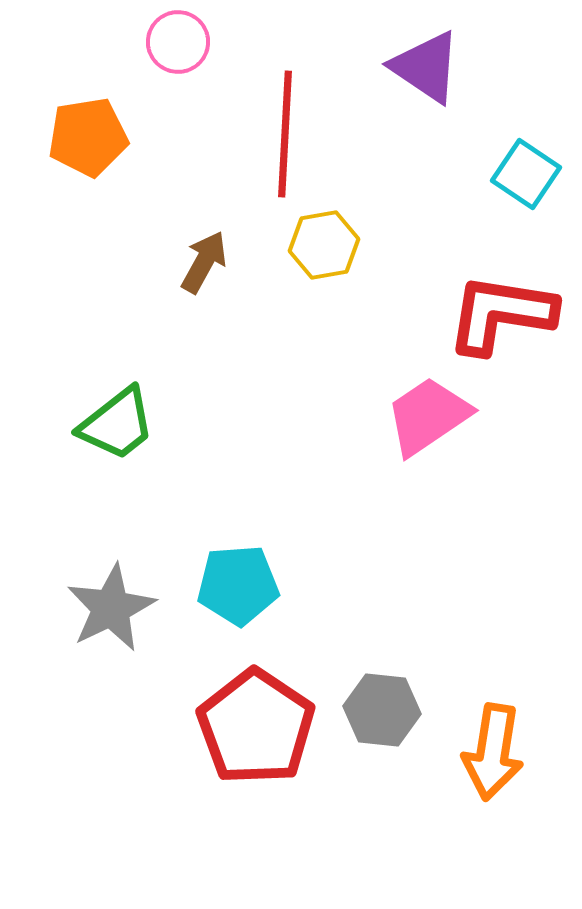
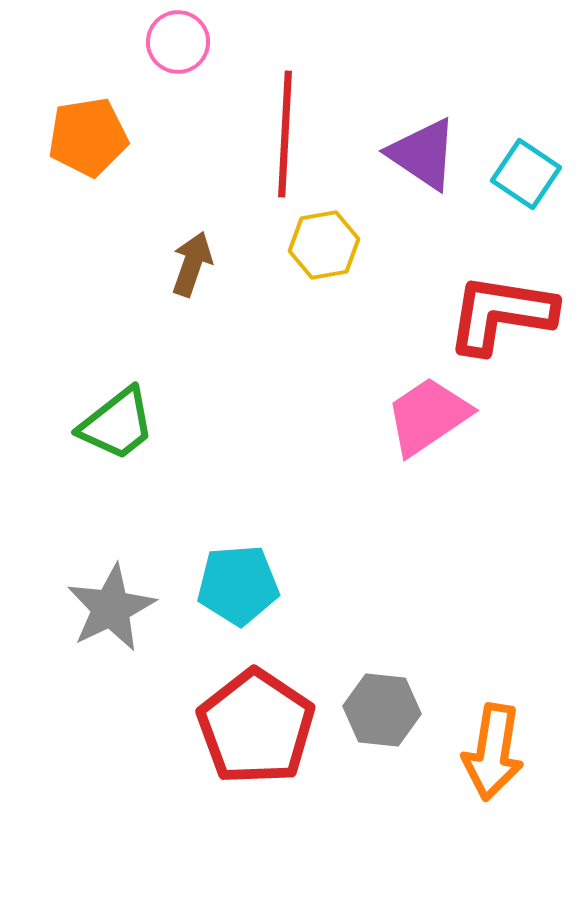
purple triangle: moved 3 px left, 87 px down
brown arrow: moved 12 px left, 2 px down; rotated 10 degrees counterclockwise
